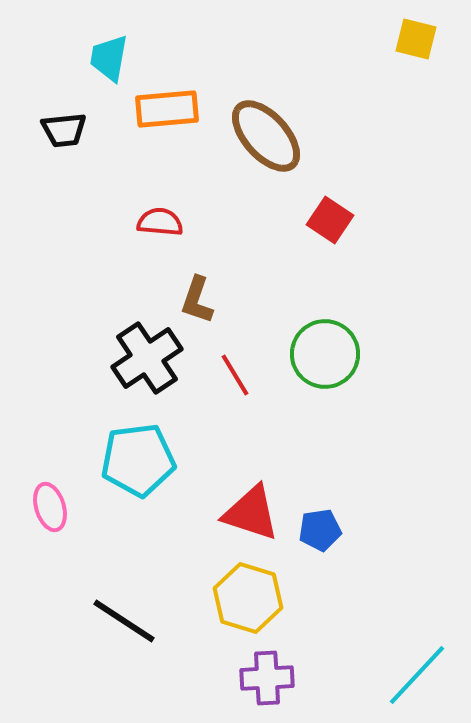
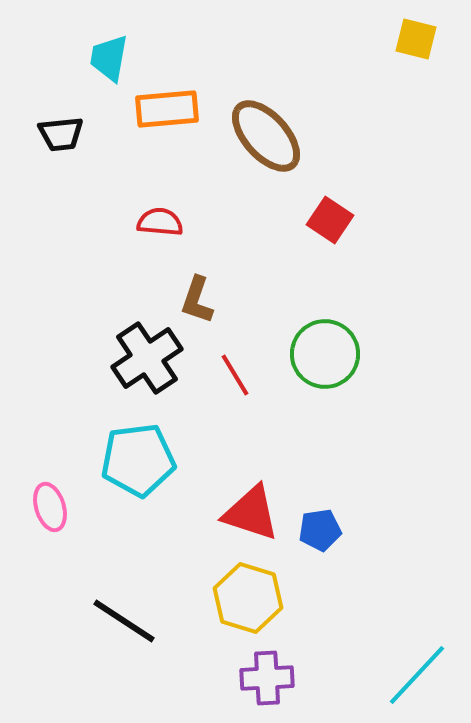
black trapezoid: moved 3 px left, 4 px down
